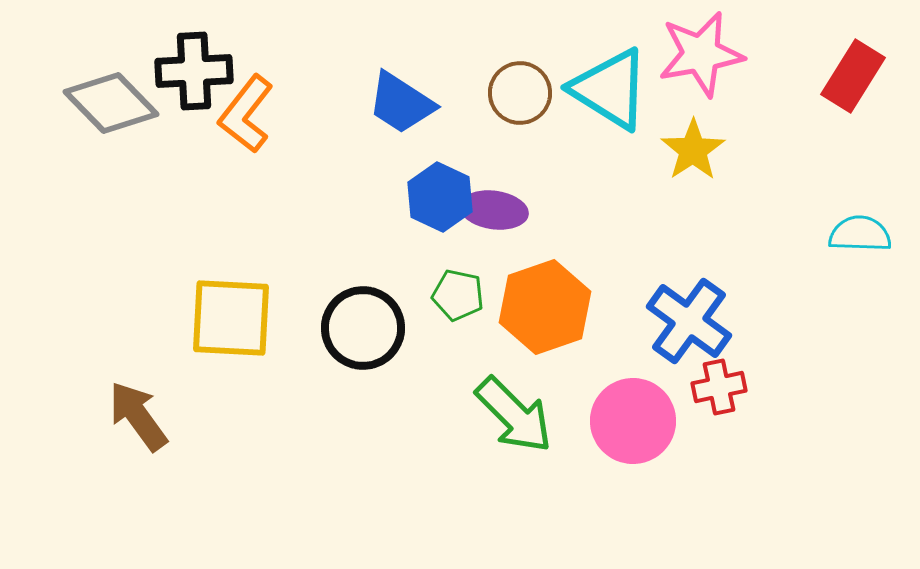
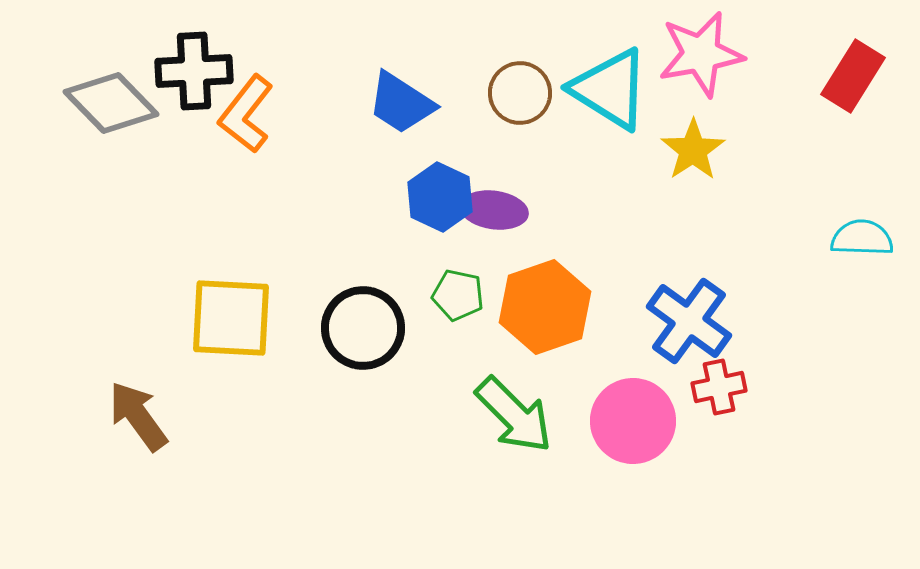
cyan semicircle: moved 2 px right, 4 px down
